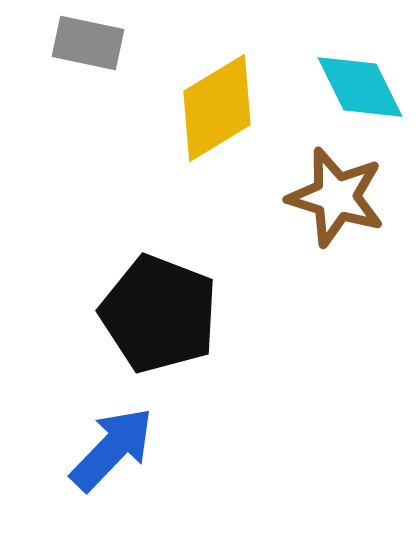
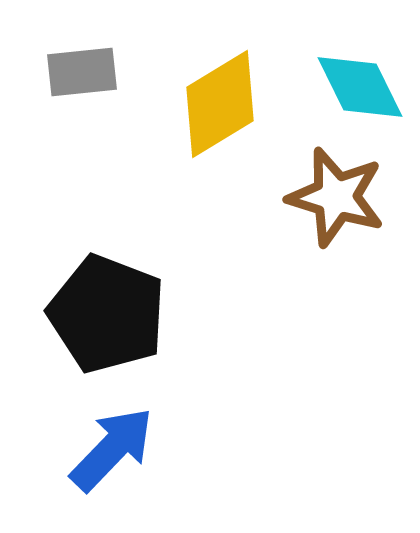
gray rectangle: moved 6 px left, 29 px down; rotated 18 degrees counterclockwise
yellow diamond: moved 3 px right, 4 px up
black pentagon: moved 52 px left
